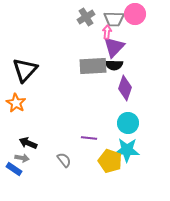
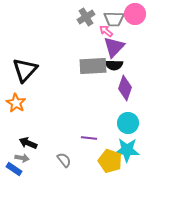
pink arrow: moved 1 px left, 1 px up; rotated 56 degrees counterclockwise
